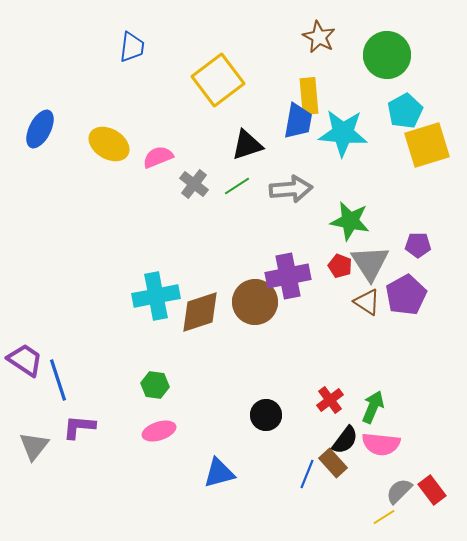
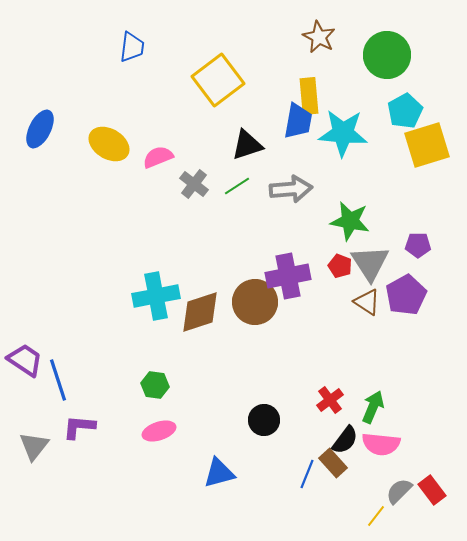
black circle at (266, 415): moved 2 px left, 5 px down
yellow line at (384, 517): moved 8 px left, 1 px up; rotated 20 degrees counterclockwise
